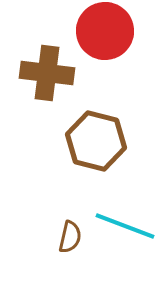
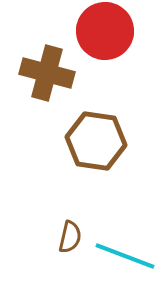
brown cross: rotated 8 degrees clockwise
brown hexagon: rotated 6 degrees counterclockwise
cyan line: moved 30 px down
